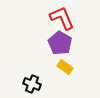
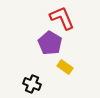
purple pentagon: moved 10 px left
